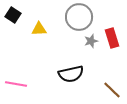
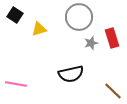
black square: moved 2 px right
yellow triangle: rotated 14 degrees counterclockwise
gray star: moved 2 px down
brown line: moved 1 px right, 1 px down
